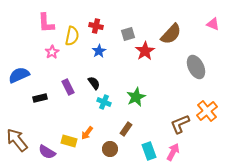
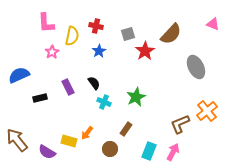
cyan rectangle: rotated 42 degrees clockwise
